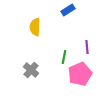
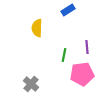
yellow semicircle: moved 2 px right, 1 px down
green line: moved 2 px up
gray cross: moved 14 px down
pink pentagon: moved 2 px right; rotated 15 degrees clockwise
